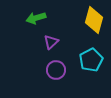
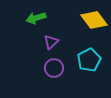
yellow diamond: rotated 52 degrees counterclockwise
cyan pentagon: moved 2 px left
purple circle: moved 2 px left, 2 px up
